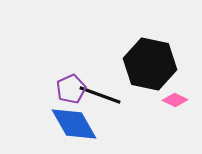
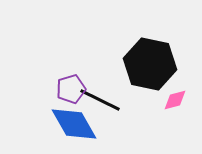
purple pentagon: rotated 8 degrees clockwise
black line: moved 5 px down; rotated 6 degrees clockwise
pink diamond: rotated 40 degrees counterclockwise
